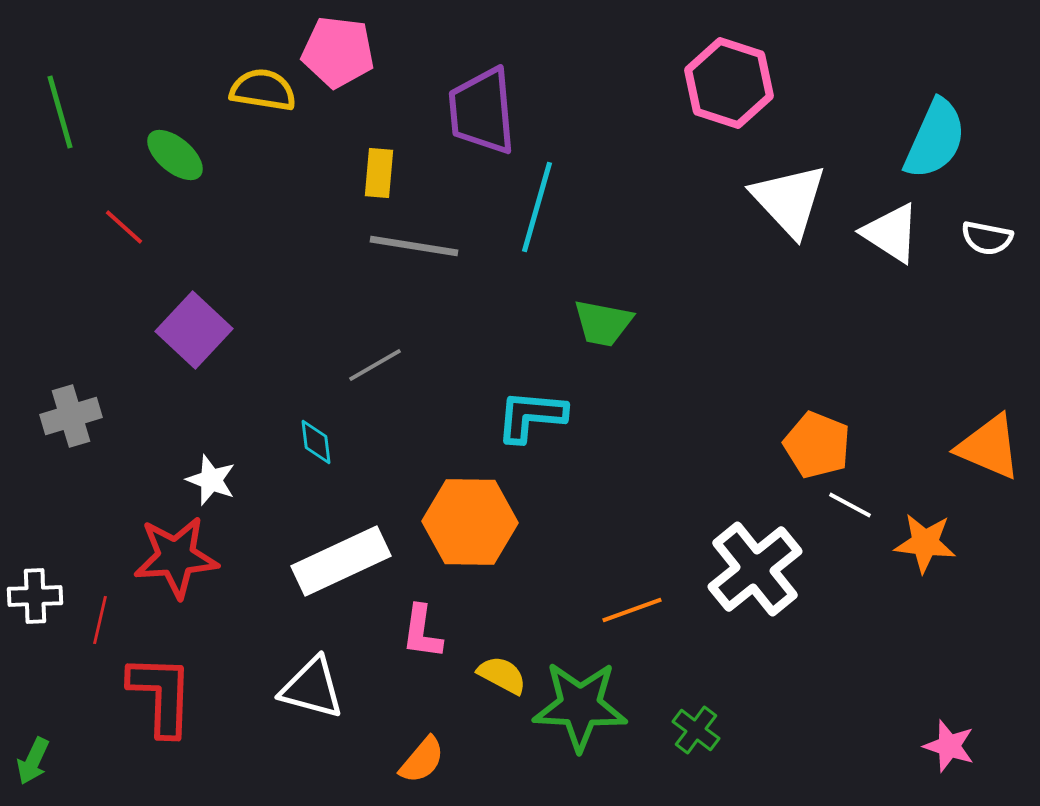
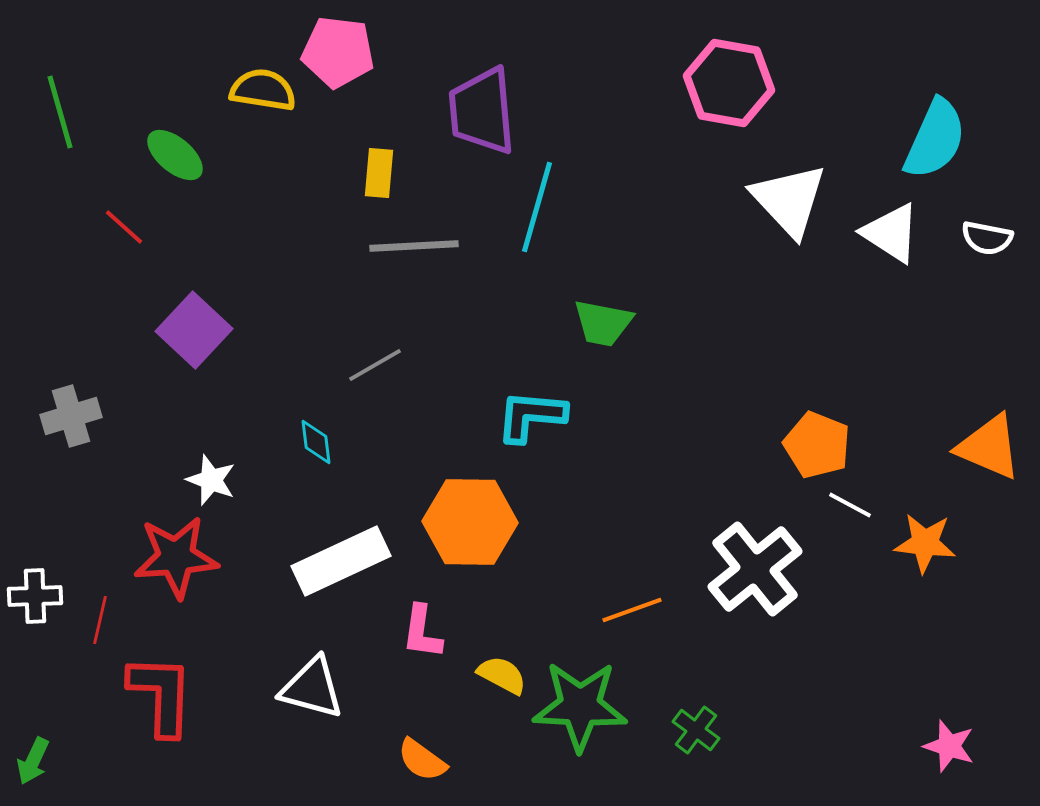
pink hexagon at (729, 83): rotated 8 degrees counterclockwise
gray line at (414, 246): rotated 12 degrees counterclockwise
orange semicircle at (422, 760): rotated 86 degrees clockwise
